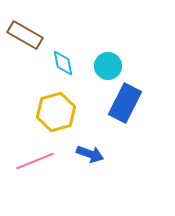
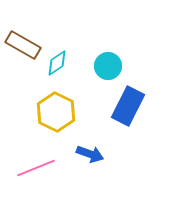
brown rectangle: moved 2 px left, 10 px down
cyan diamond: moved 6 px left; rotated 68 degrees clockwise
blue rectangle: moved 3 px right, 3 px down
yellow hexagon: rotated 18 degrees counterclockwise
pink line: moved 1 px right, 7 px down
